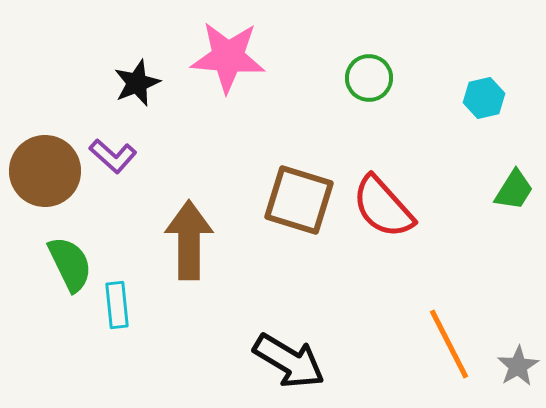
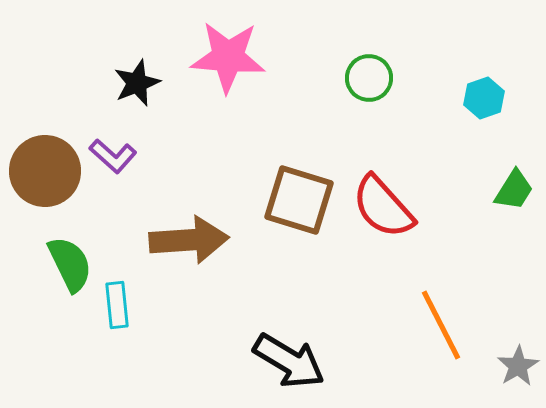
cyan hexagon: rotated 6 degrees counterclockwise
brown arrow: rotated 86 degrees clockwise
orange line: moved 8 px left, 19 px up
